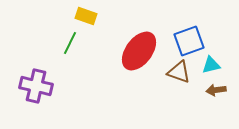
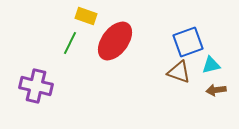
blue square: moved 1 px left, 1 px down
red ellipse: moved 24 px left, 10 px up
